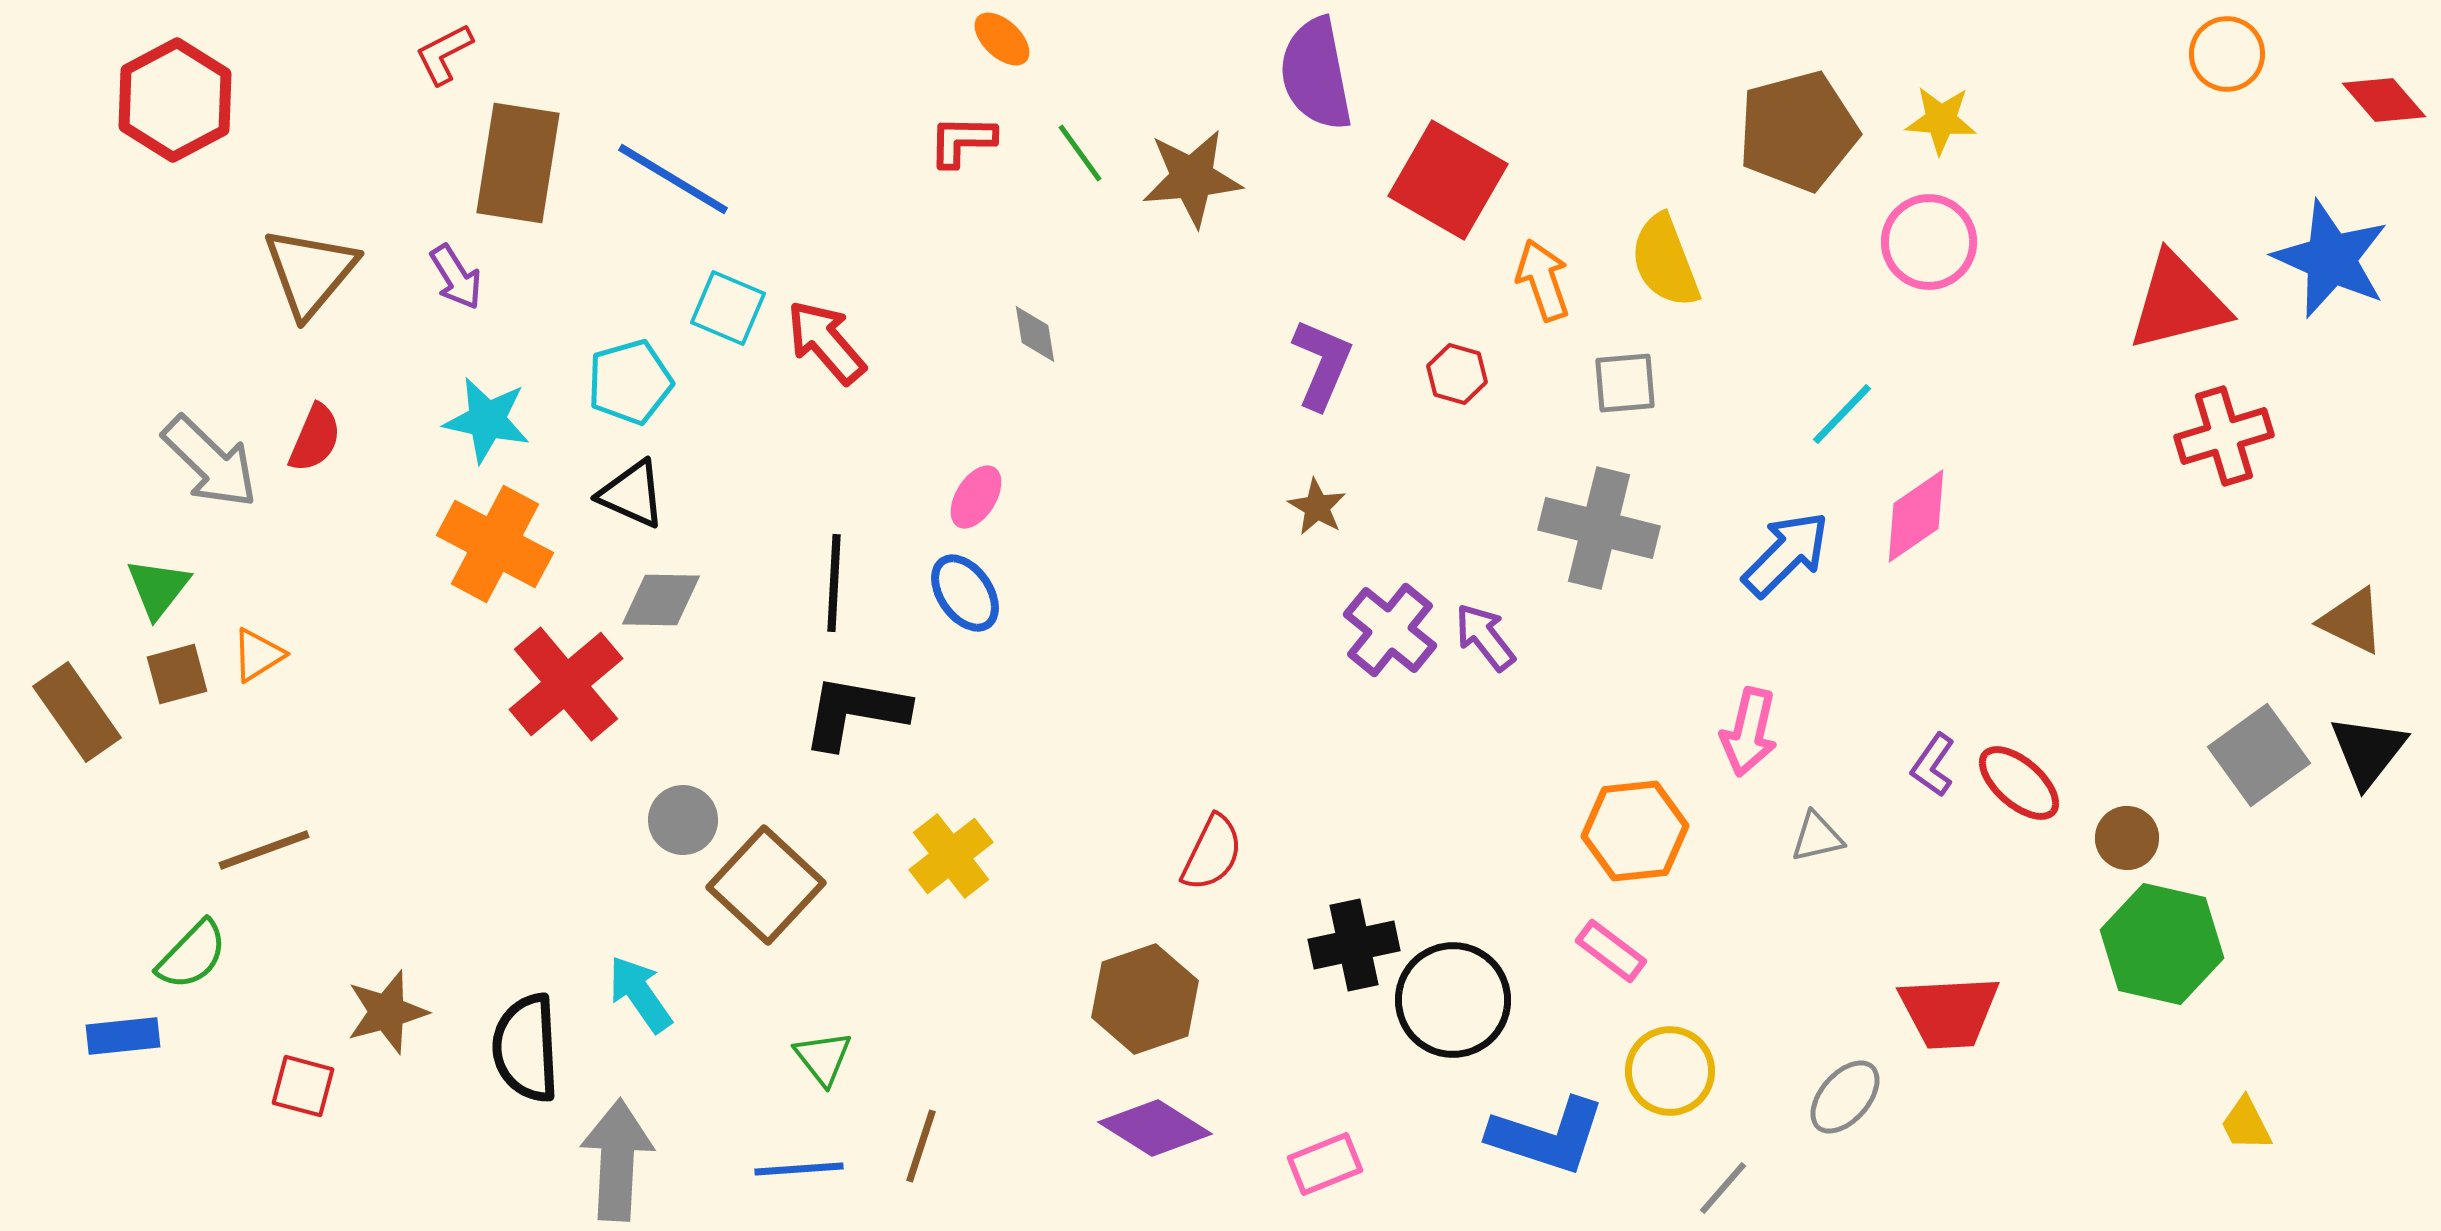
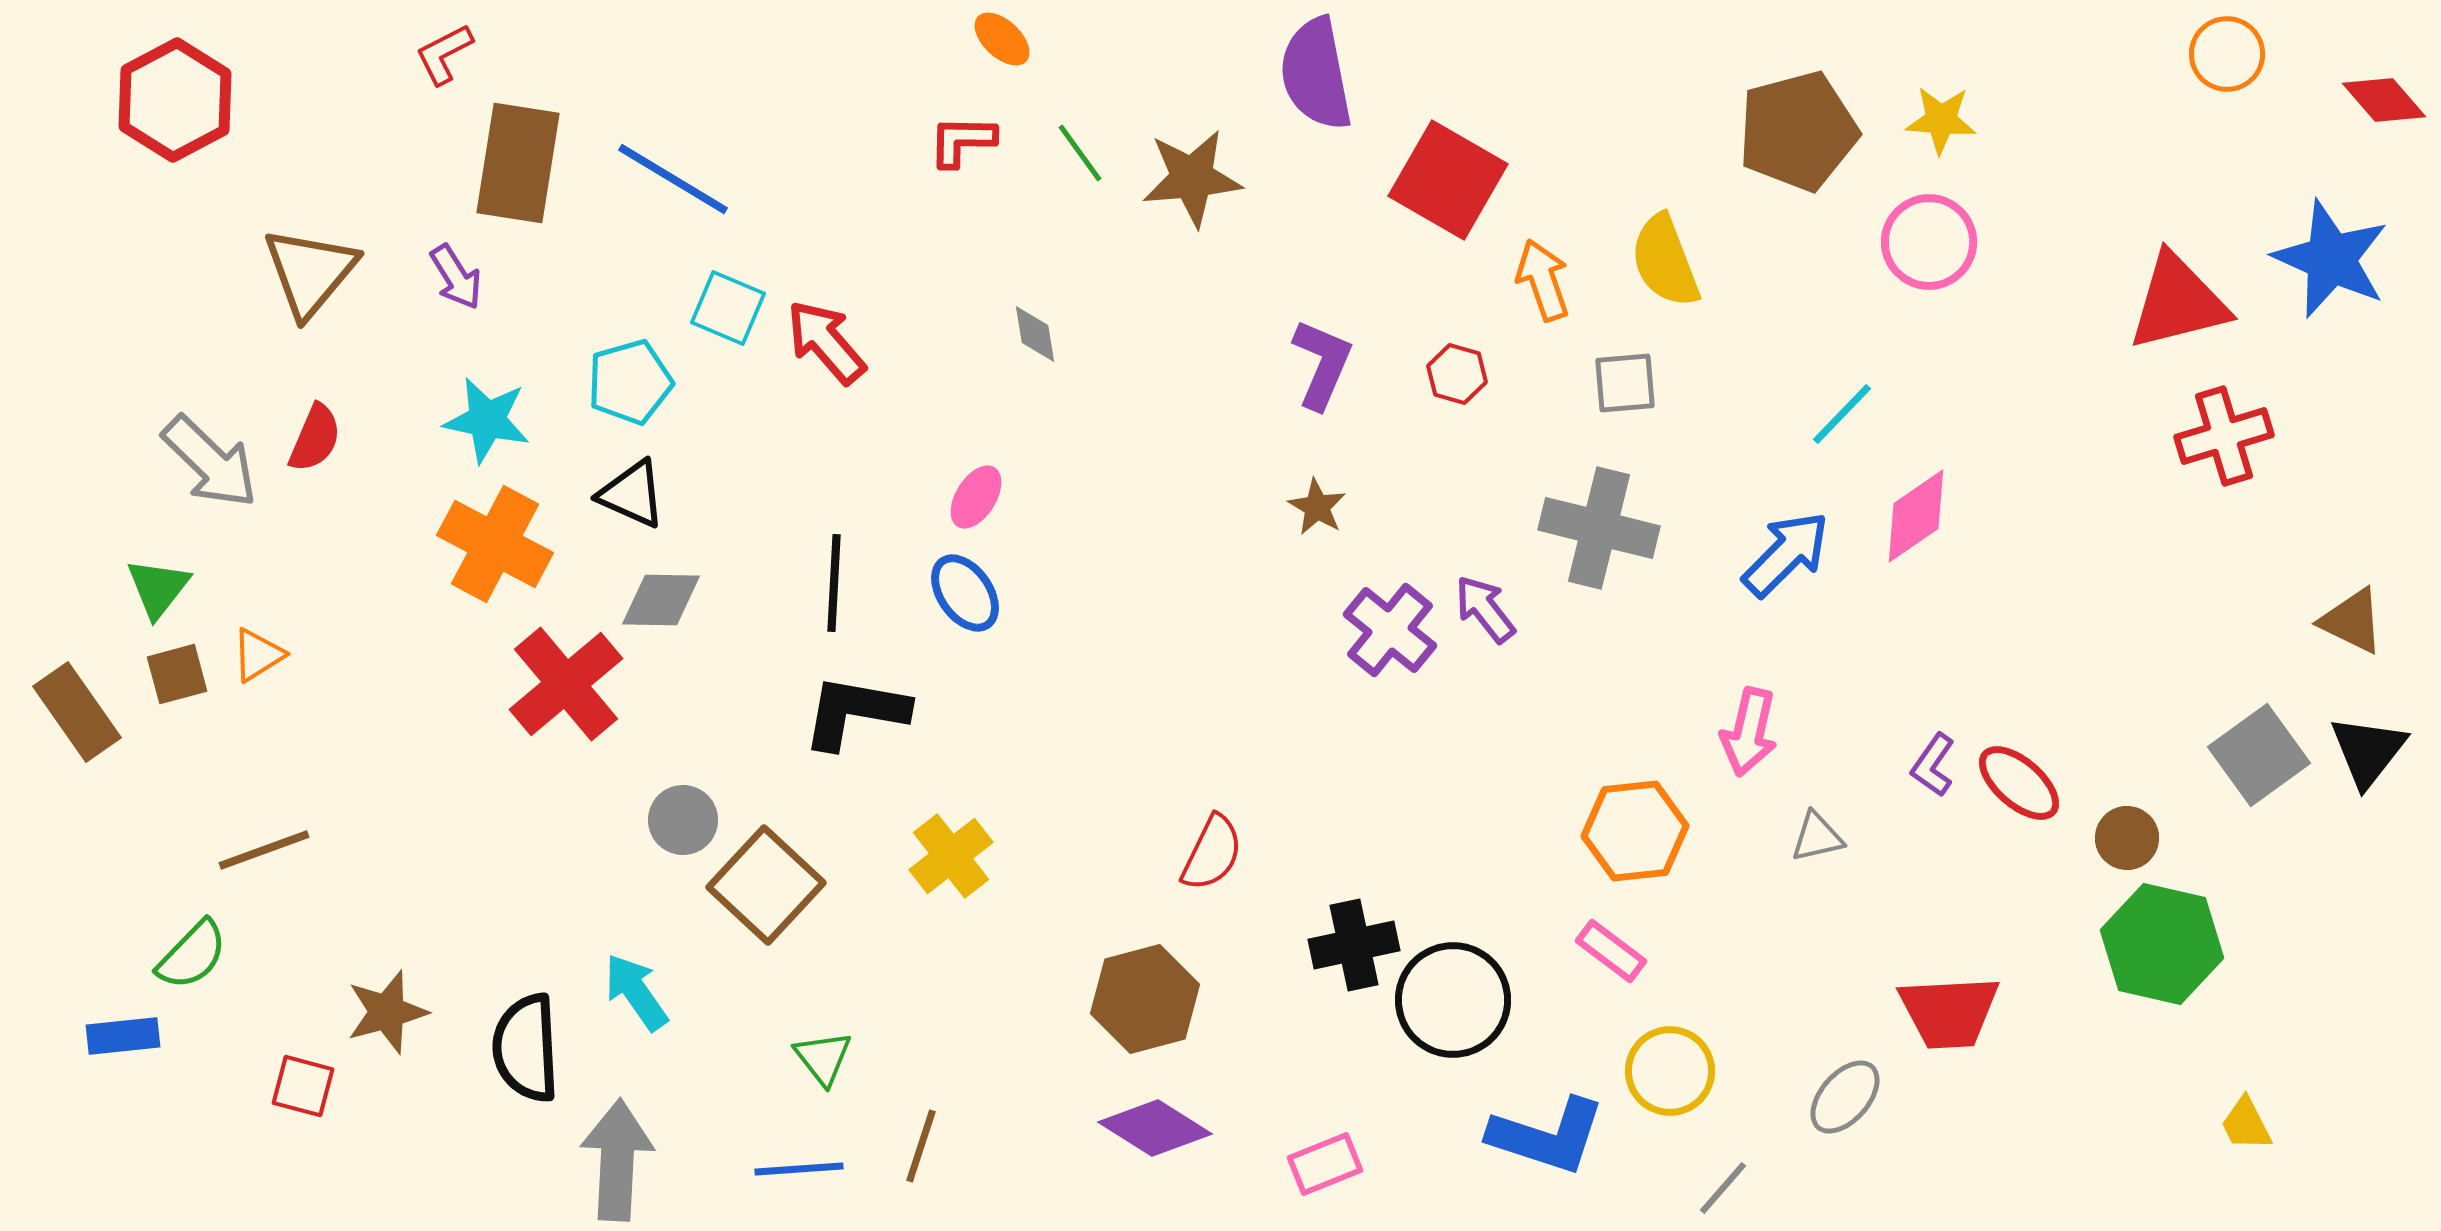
purple arrow at (1485, 637): moved 28 px up
cyan arrow at (640, 994): moved 4 px left, 2 px up
brown hexagon at (1145, 999): rotated 4 degrees clockwise
